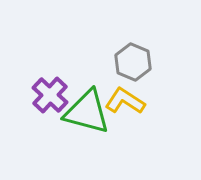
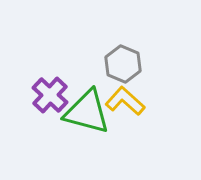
gray hexagon: moved 10 px left, 2 px down
yellow L-shape: rotated 9 degrees clockwise
